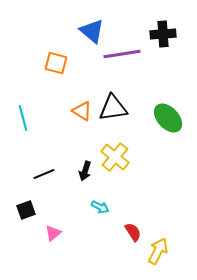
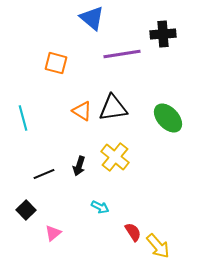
blue triangle: moved 13 px up
black arrow: moved 6 px left, 5 px up
black square: rotated 24 degrees counterclockwise
yellow arrow: moved 5 px up; rotated 112 degrees clockwise
